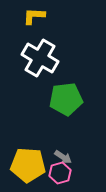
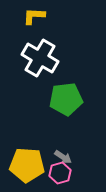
yellow pentagon: moved 1 px left
